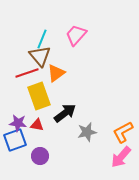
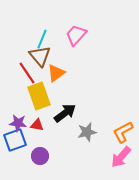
red line: rotated 75 degrees clockwise
